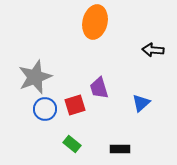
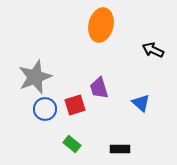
orange ellipse: moved 6 px right, 3 px down
black arrow: rotated 20 degrees clockwise
blue triangle: rotated 36 degrees counterclockwise
